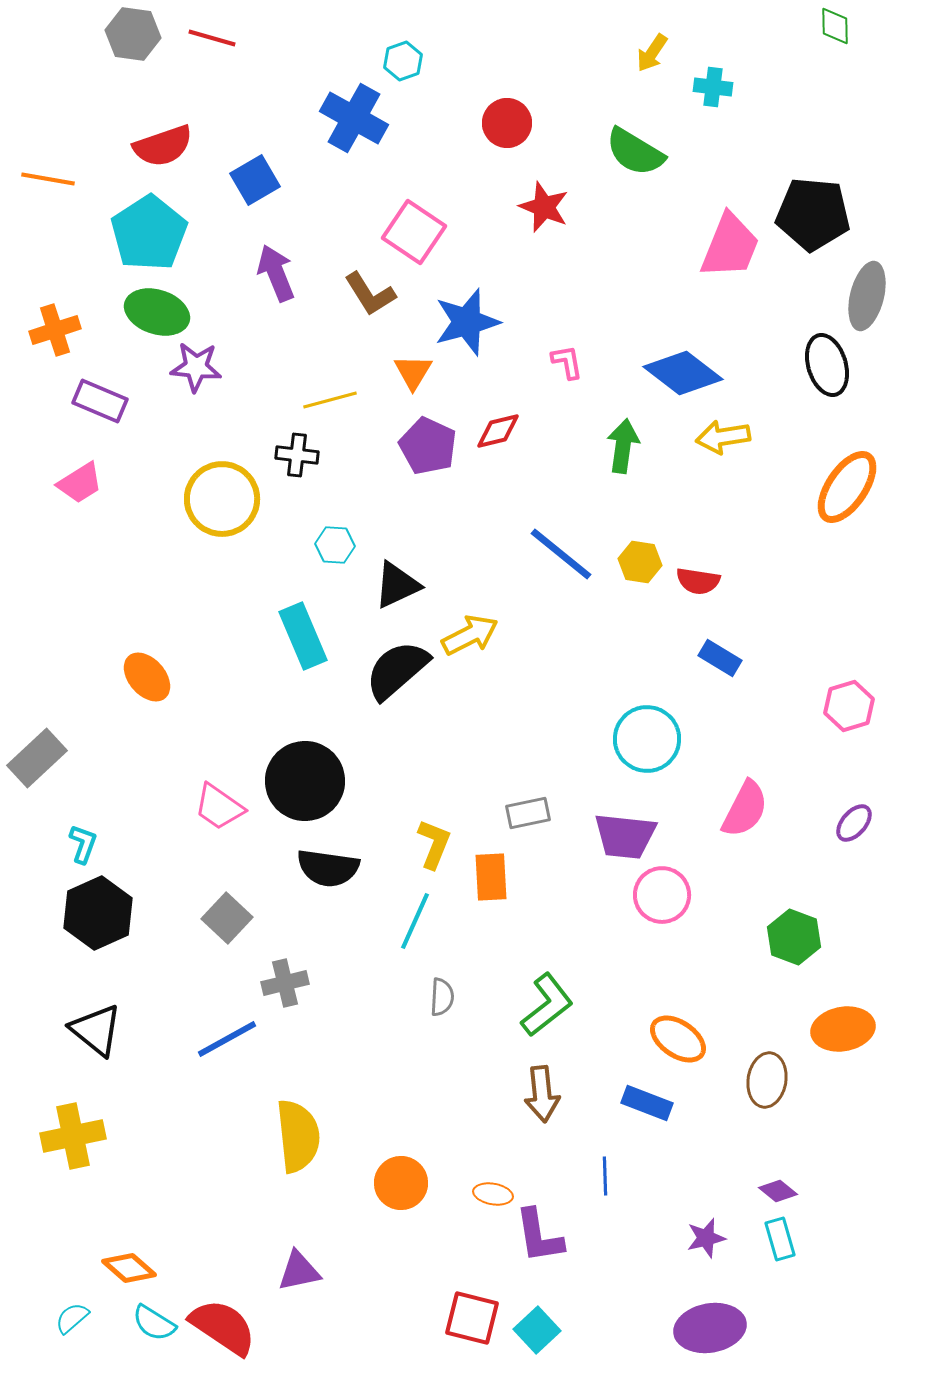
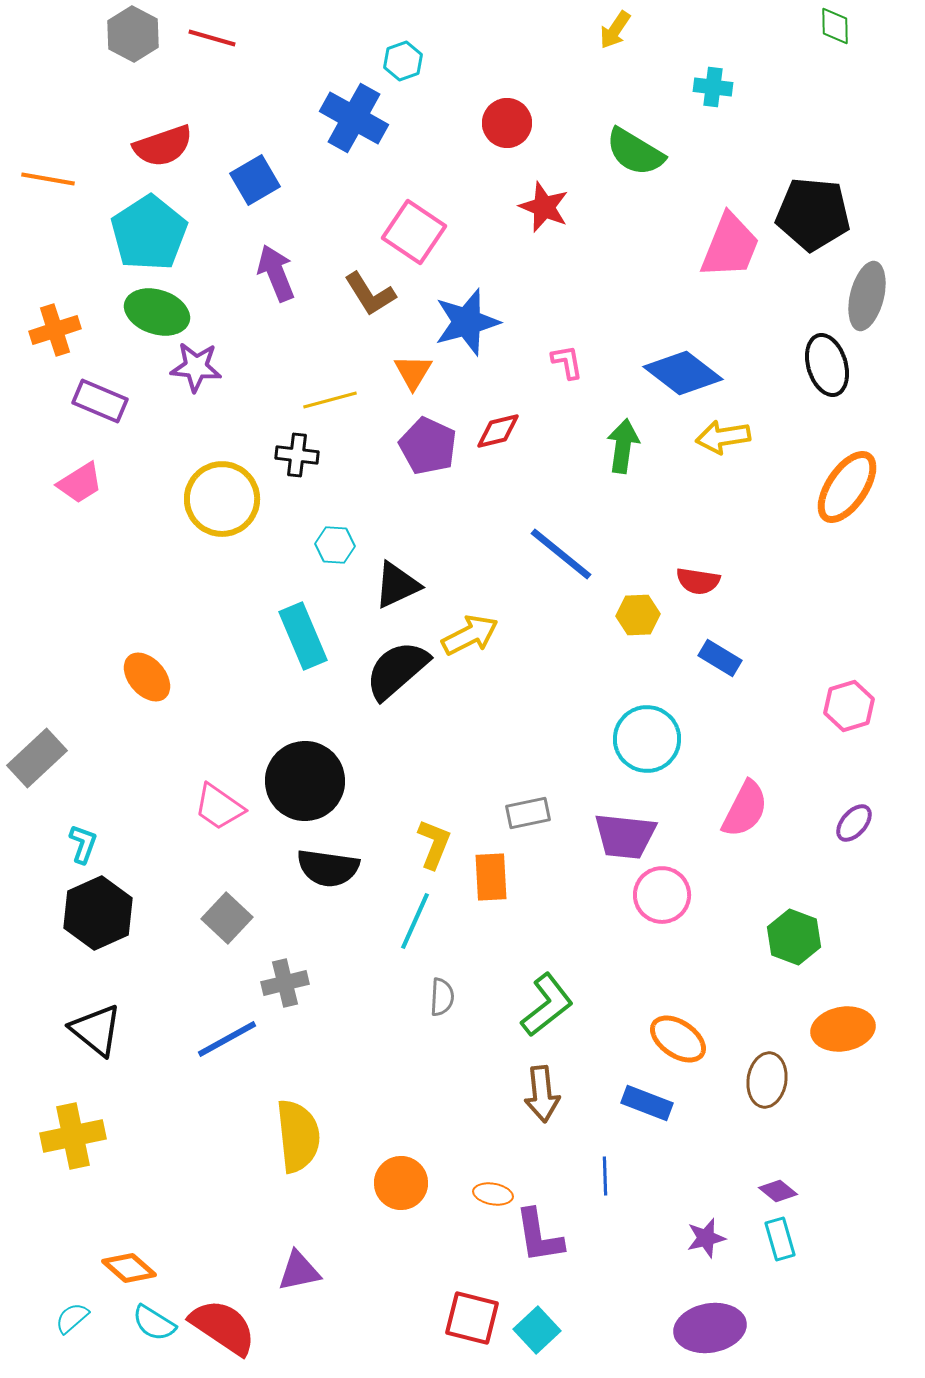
gray hexagon at (133, 34): rotated 20 degrees clockwise
yellow arrow at (652, 53): moved 37 px left, 23 px up
yellow hexagon at (640, 562): moved 2 px left, 53 px down; rotated 12 degrees counterclockwise
